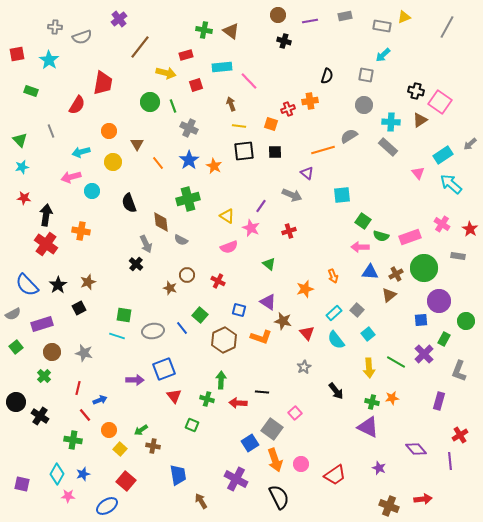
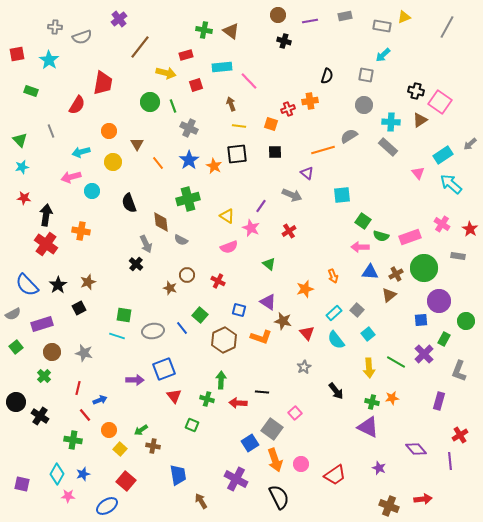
black square at (244, 151): moved 7 px left, 3 px down
red cross at (289, 231): rotated 16 degrees counterclockwise
